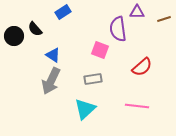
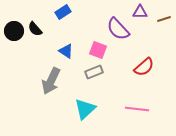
purple triangle: moved 3 px right
purple semicircle: rotated 35 degrees counterclockwise
black circle: moved 5 px up
pink square: moved 2 px left
blue triangle: moved 13 px right, 4 px up
red semicircle: moved 2 px right
gray rectangle: moved 1 px right, 7 px up; rotated 12 degrees counterclockwise
pink line: moved 3 px down
